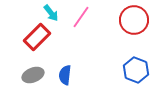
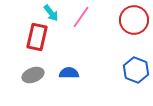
red rectangle: rotated 32 degrees counterclockwise
blue semicircle: moved 4 px right, 2 px up; rotated 84 degrees clockwise
